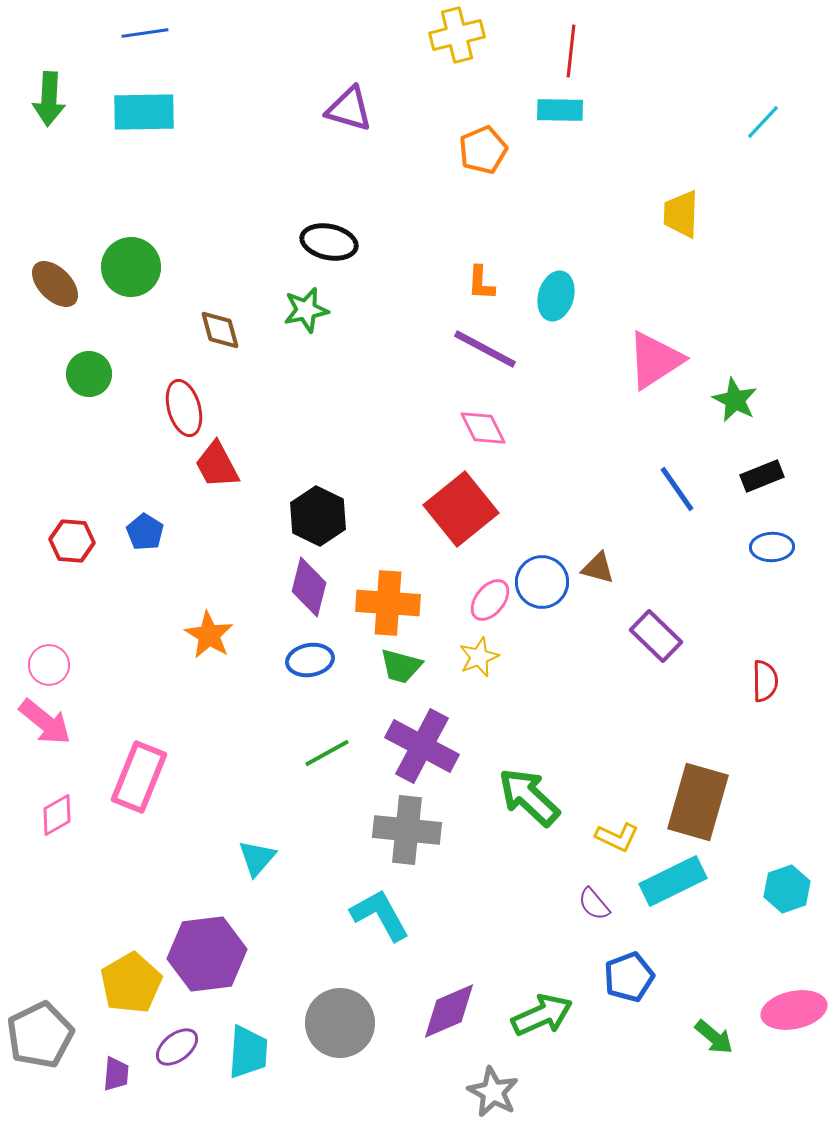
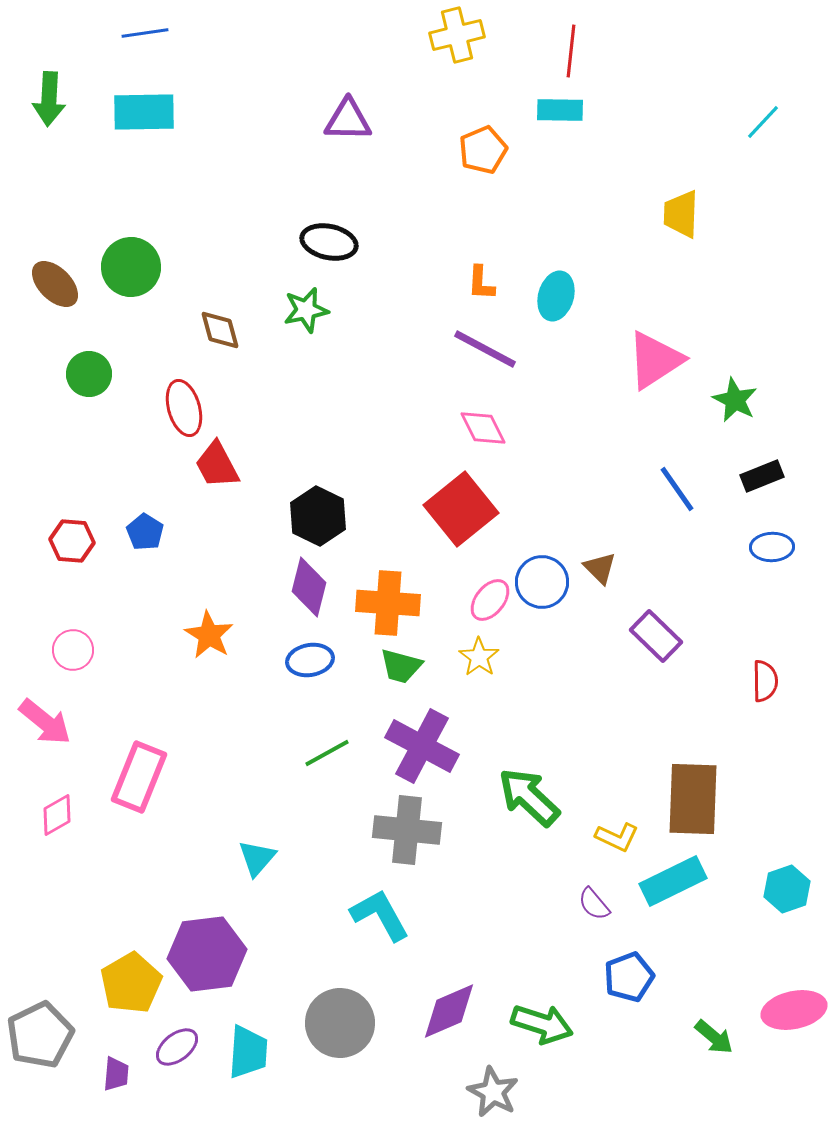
purple triangle at (349, 109): moved 1 px left, 11 px down; rotated 15 degrees counterclockwise
brown triangle at (598, 568): moved 2 px right; rotated 30 degrees clockwise
yellow star at (479, 657): rotated 15 degrees counterclockwise
pink circle at (49, 665): moved 24 px right, 15 px up
brown rectangle at (698, 802): moved 5 px left, 3 px up; rotated 14 degrees counterclockwise
green arrow at (542, 1015): moved 9 px down; rotated 42 degrees clockwise
